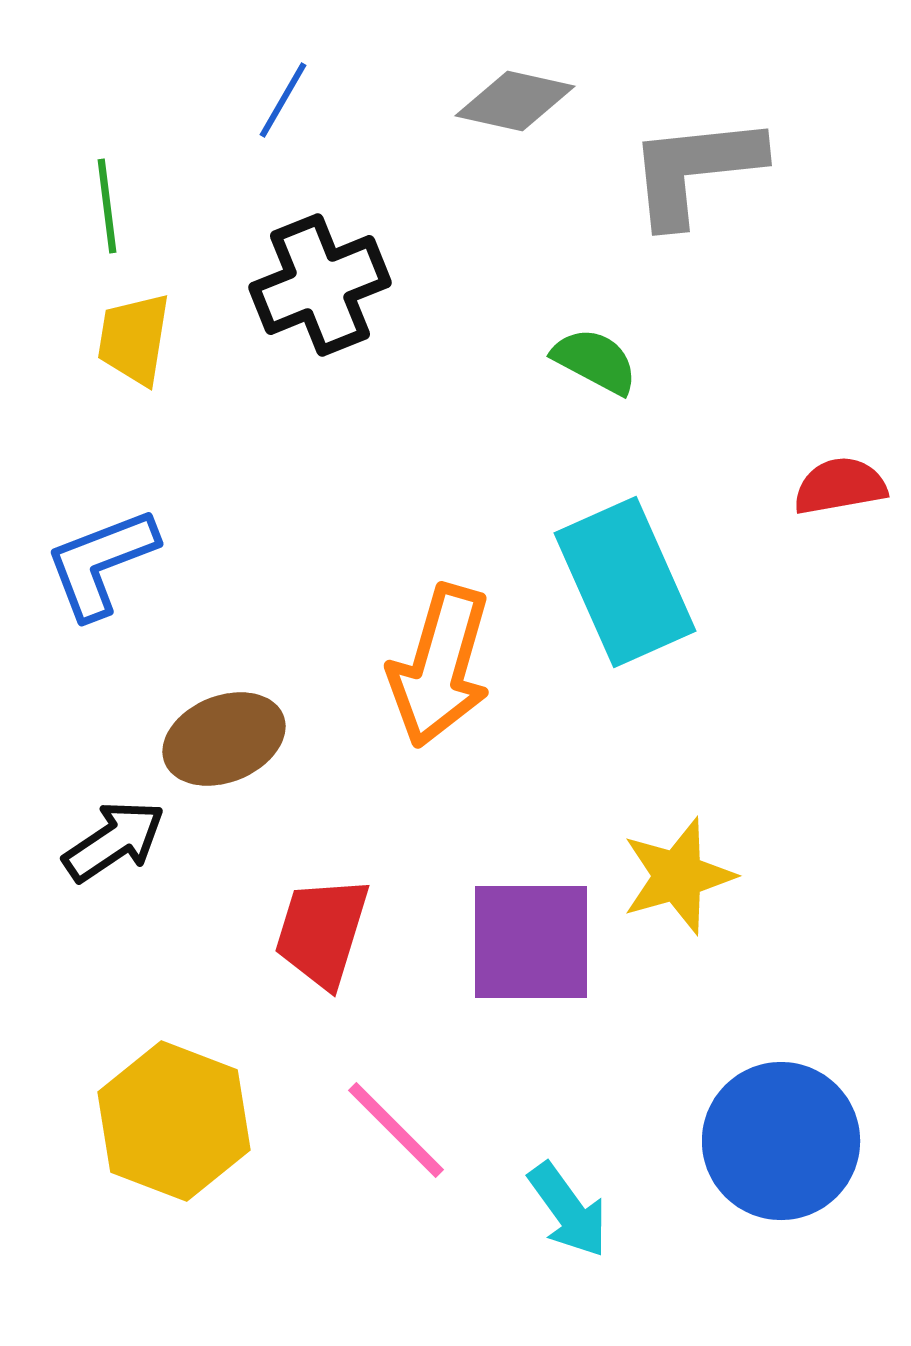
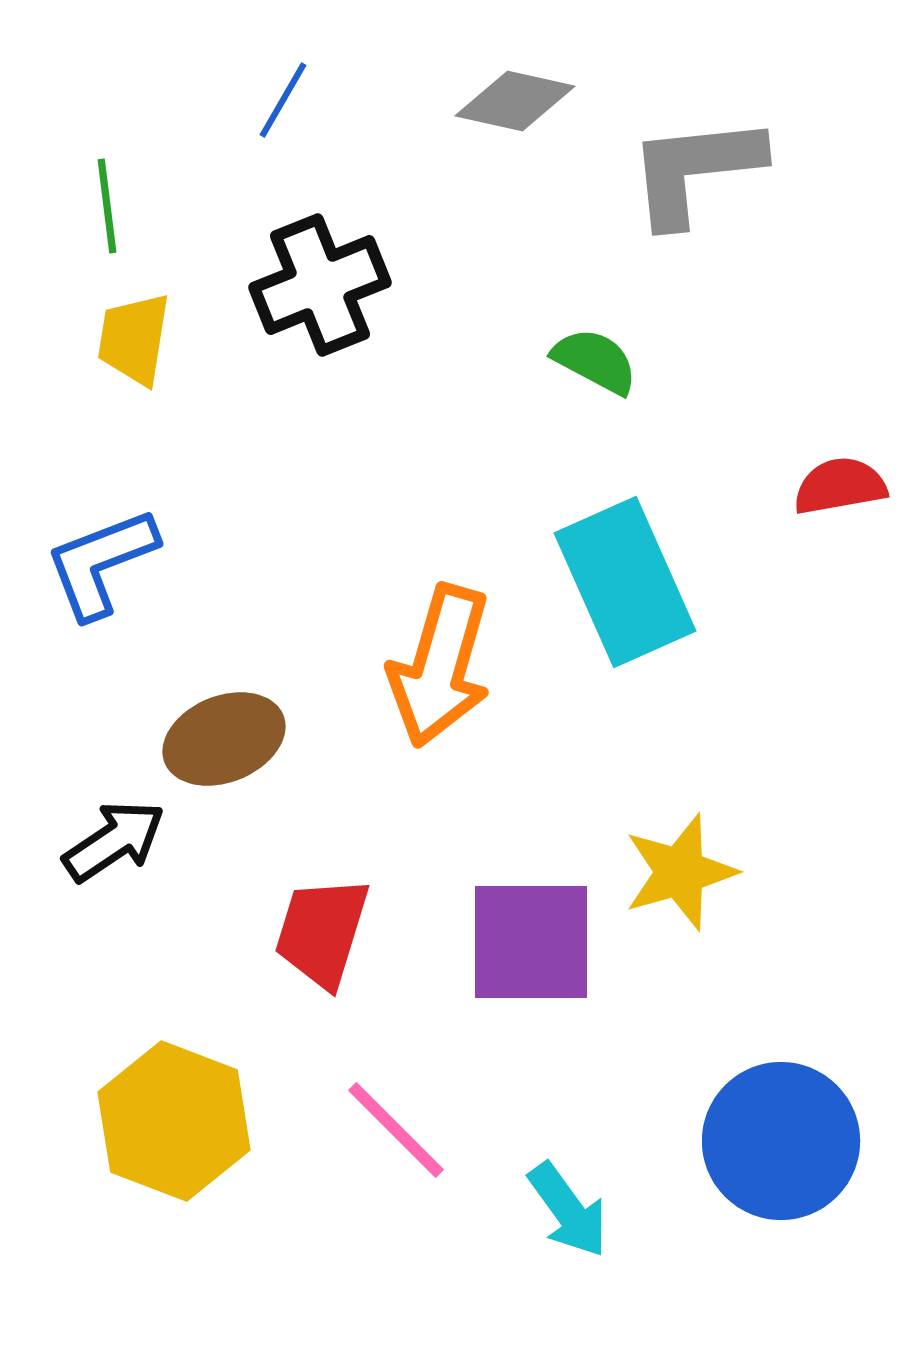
yellow star: moved 2 px right, 4 px up
